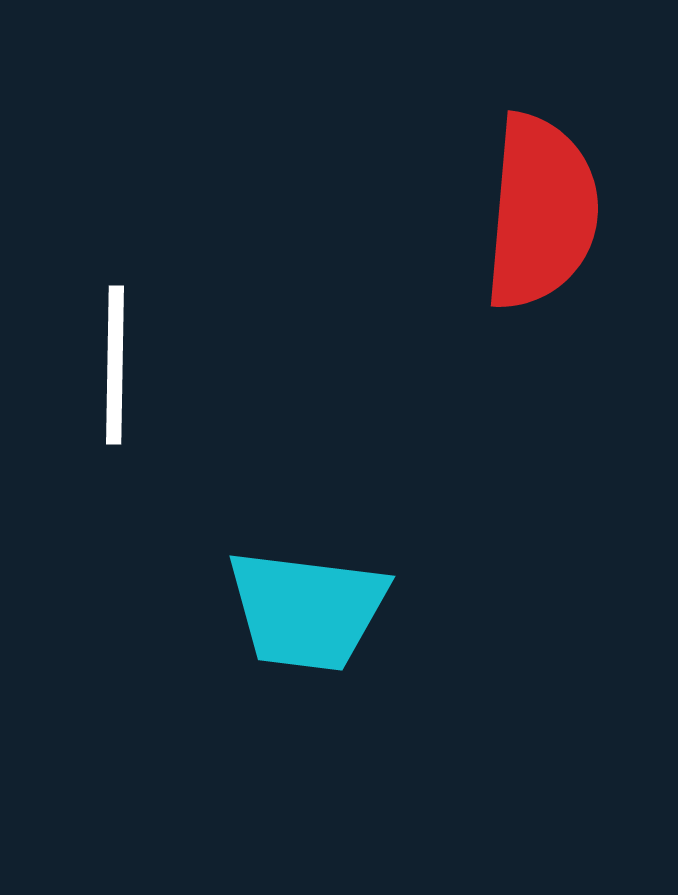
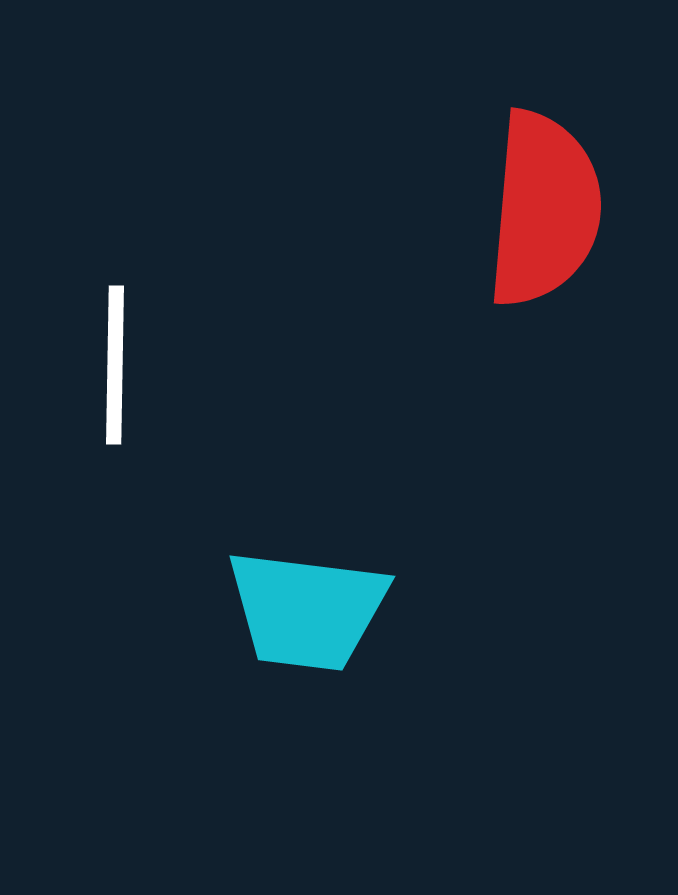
red semicircle: moved 3 px right, 3 px up
